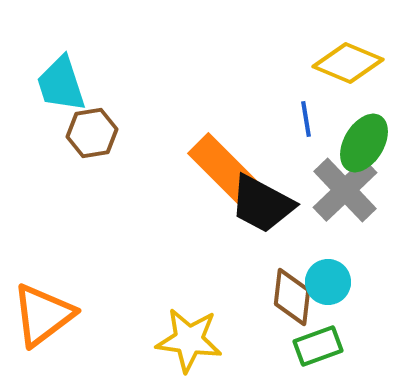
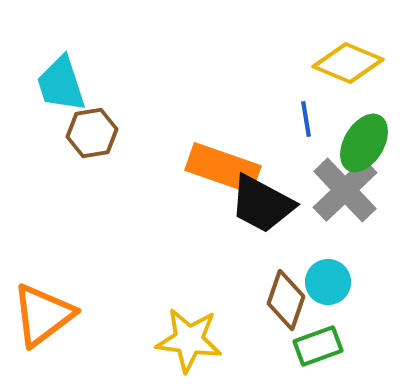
orange rectangle: rotated 26 degrees counterclockwise
brown diamond: moved 6 px left, 3 px down; rotated 12 degrees clockwise
